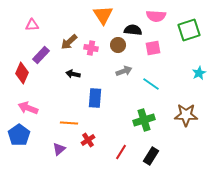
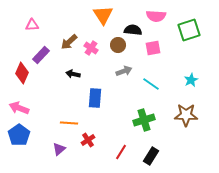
pink cross: rotated 24 degrees clockwise
cyan star: moved 8 px left, 7 px down
pink arrow: moved 9 px left
